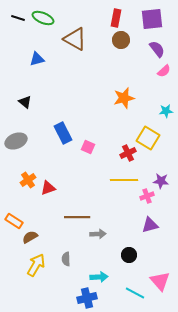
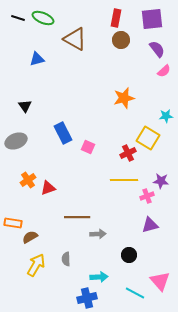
black triangle: moved 4 px down; rotated 16 degrees clockwise
cyan star: moved 5 px down
orange rectangle: moved 1 px left, 2 px down; rotated 24 degrees counterclockwise
